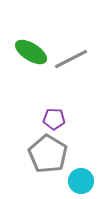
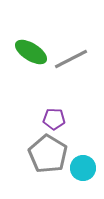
cyan circle: moved 2 px right, 13 px up
